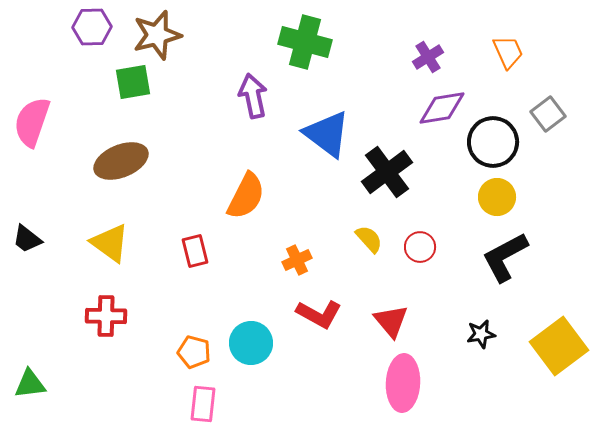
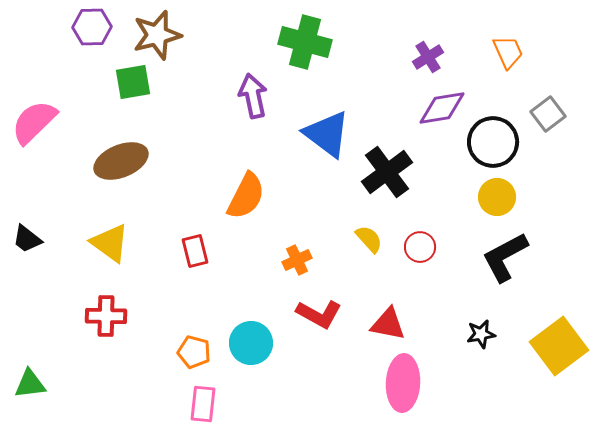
pink semicircle: moved 2 px right; rotated 27 degrees clockwise
red triangle: moved 3 px left, 3 px down; rotated 39 degrees counterclockwise
